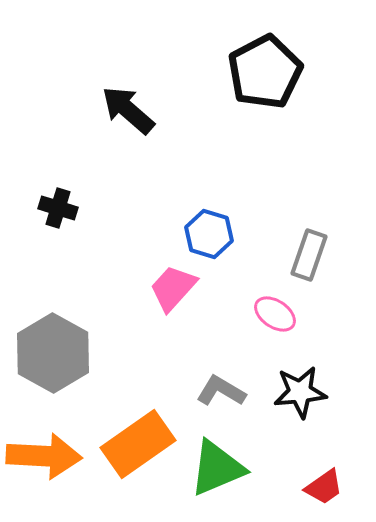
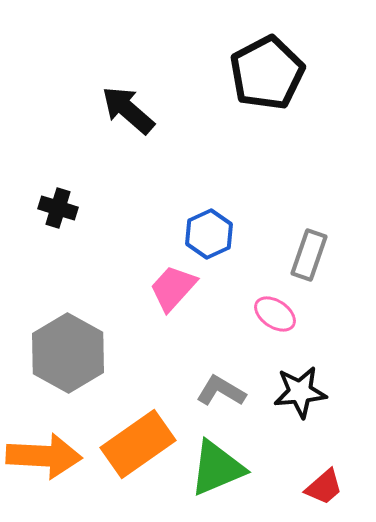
black pentagon: moved 2 px right, 1 px down
blue hexagon: rotated 18 degrees clockwise
gray hexagon: moved 15 px right
red trapezoid: rotated 6 degrees counterclockwise
